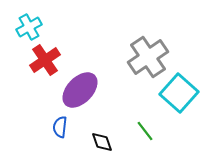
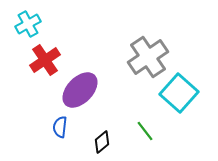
cyan cross: moved 1 px left, 3 px up
black diamond: rotated 70 degrees clockwise
